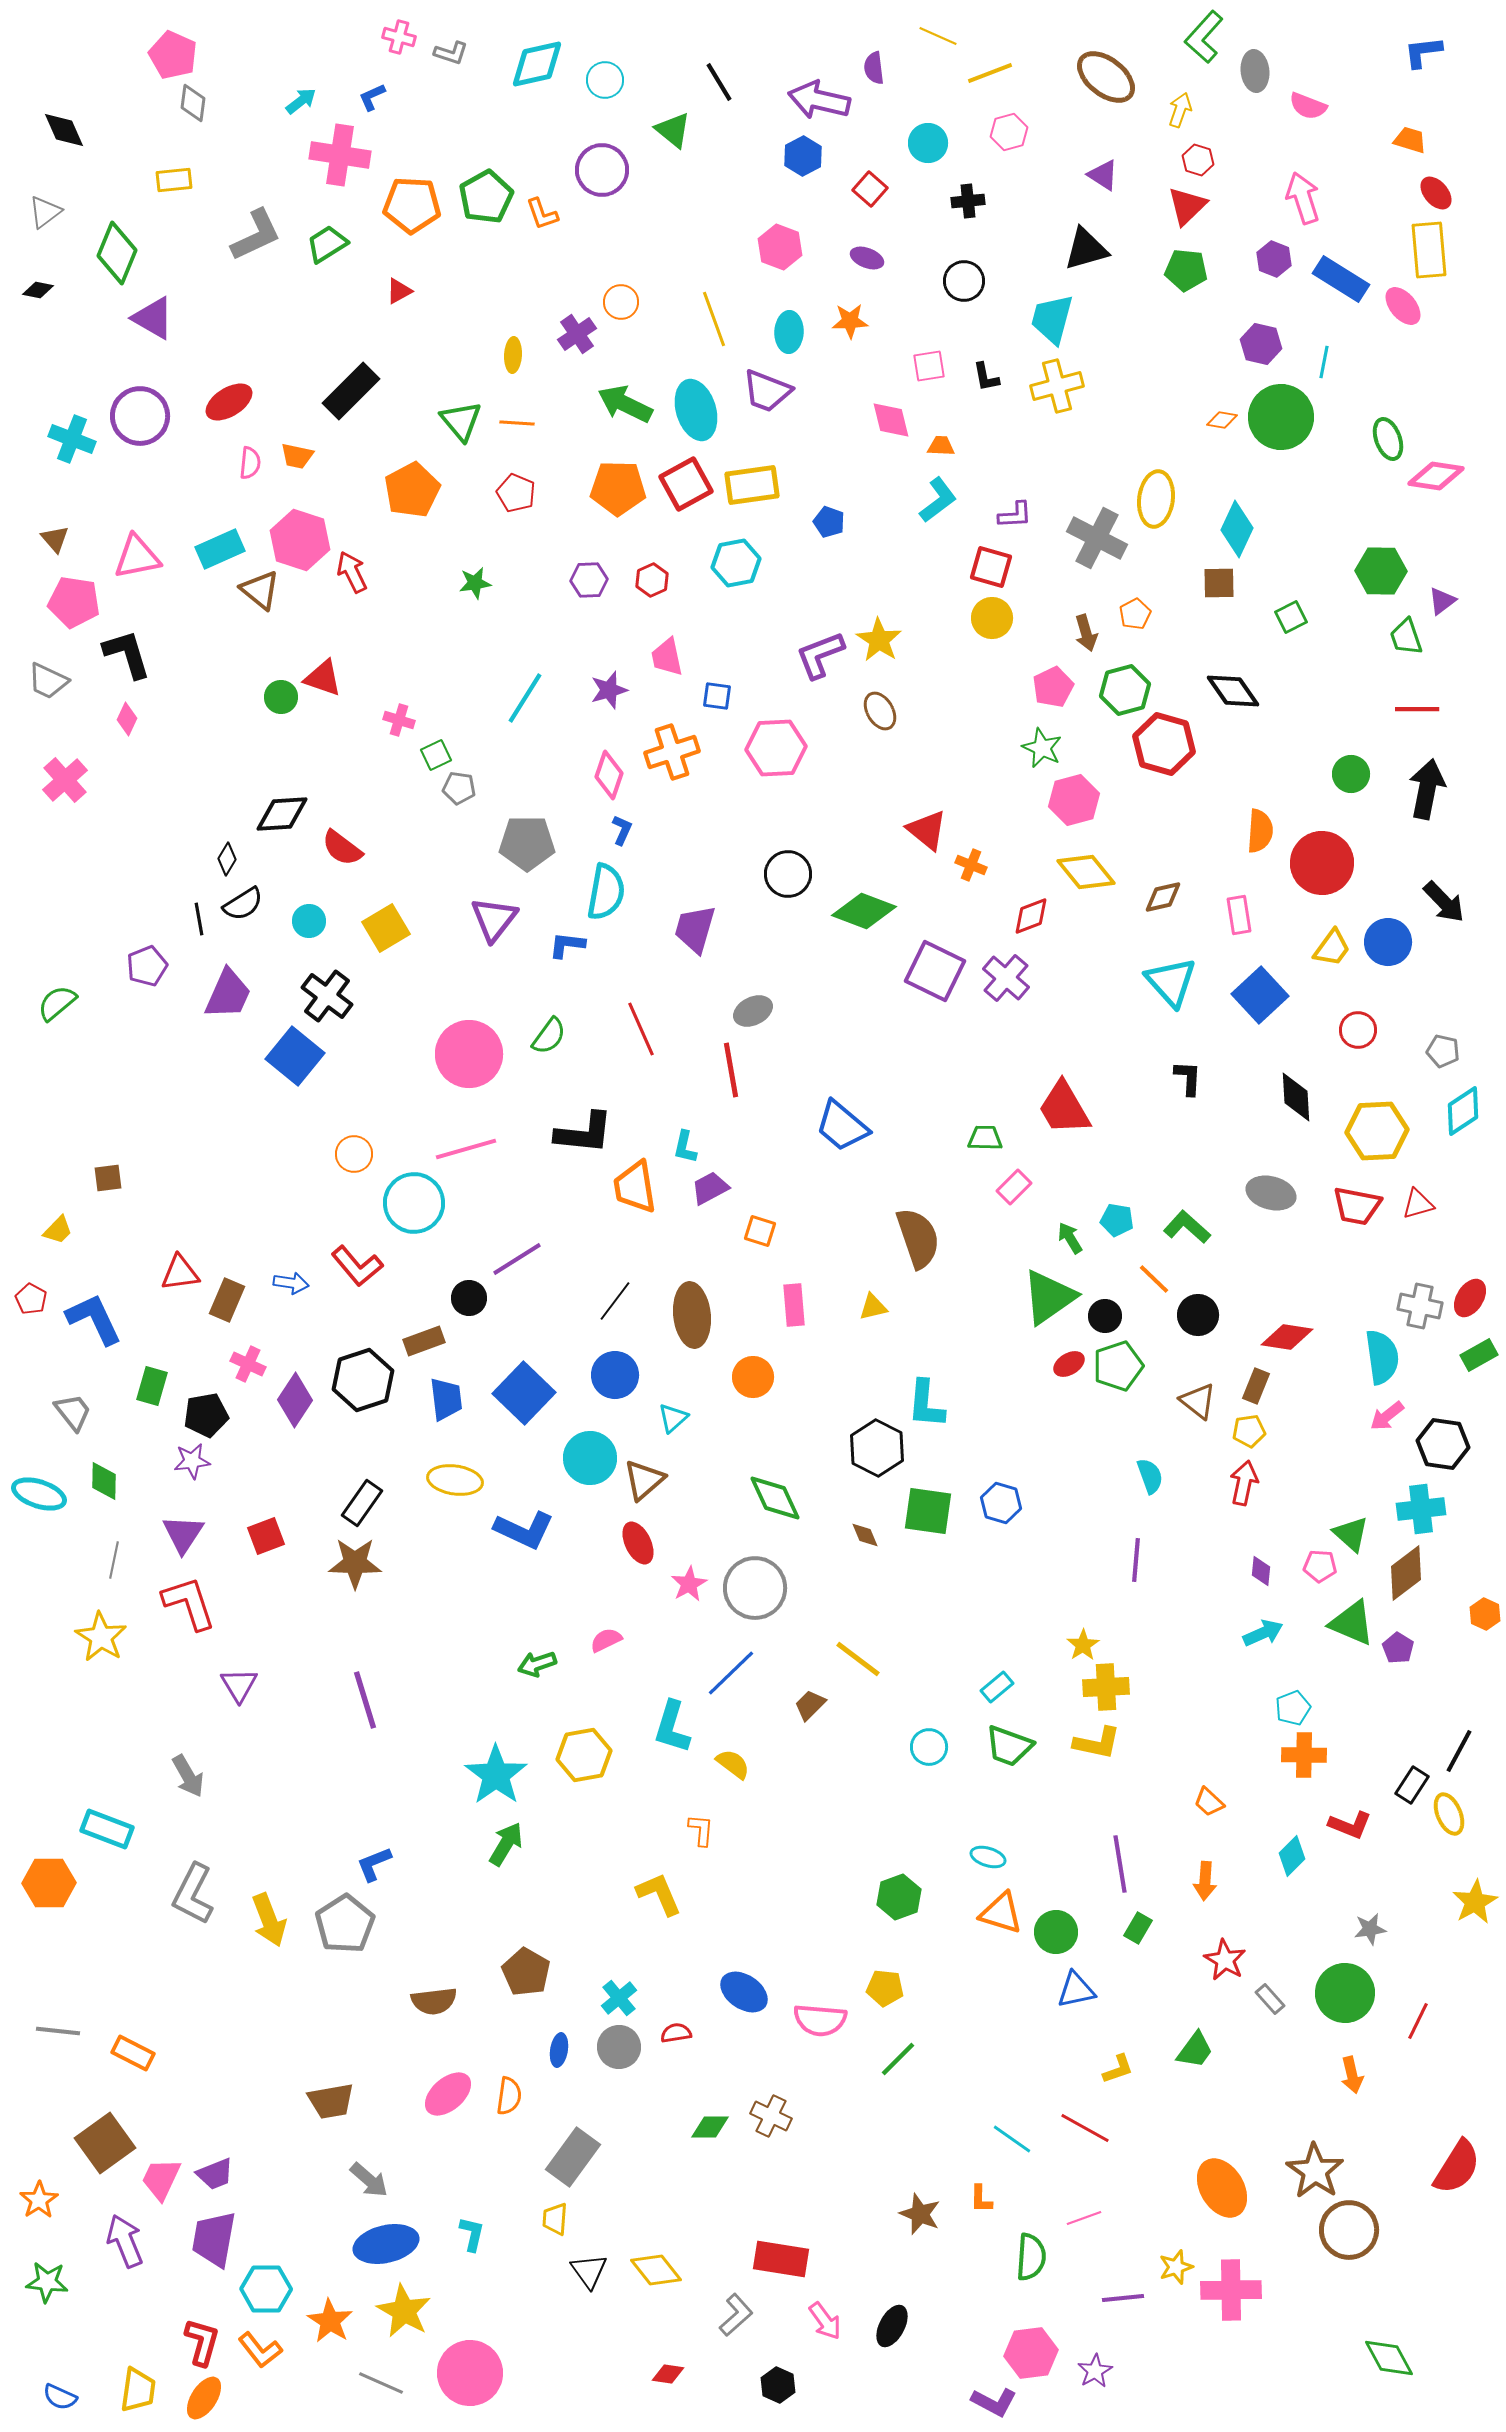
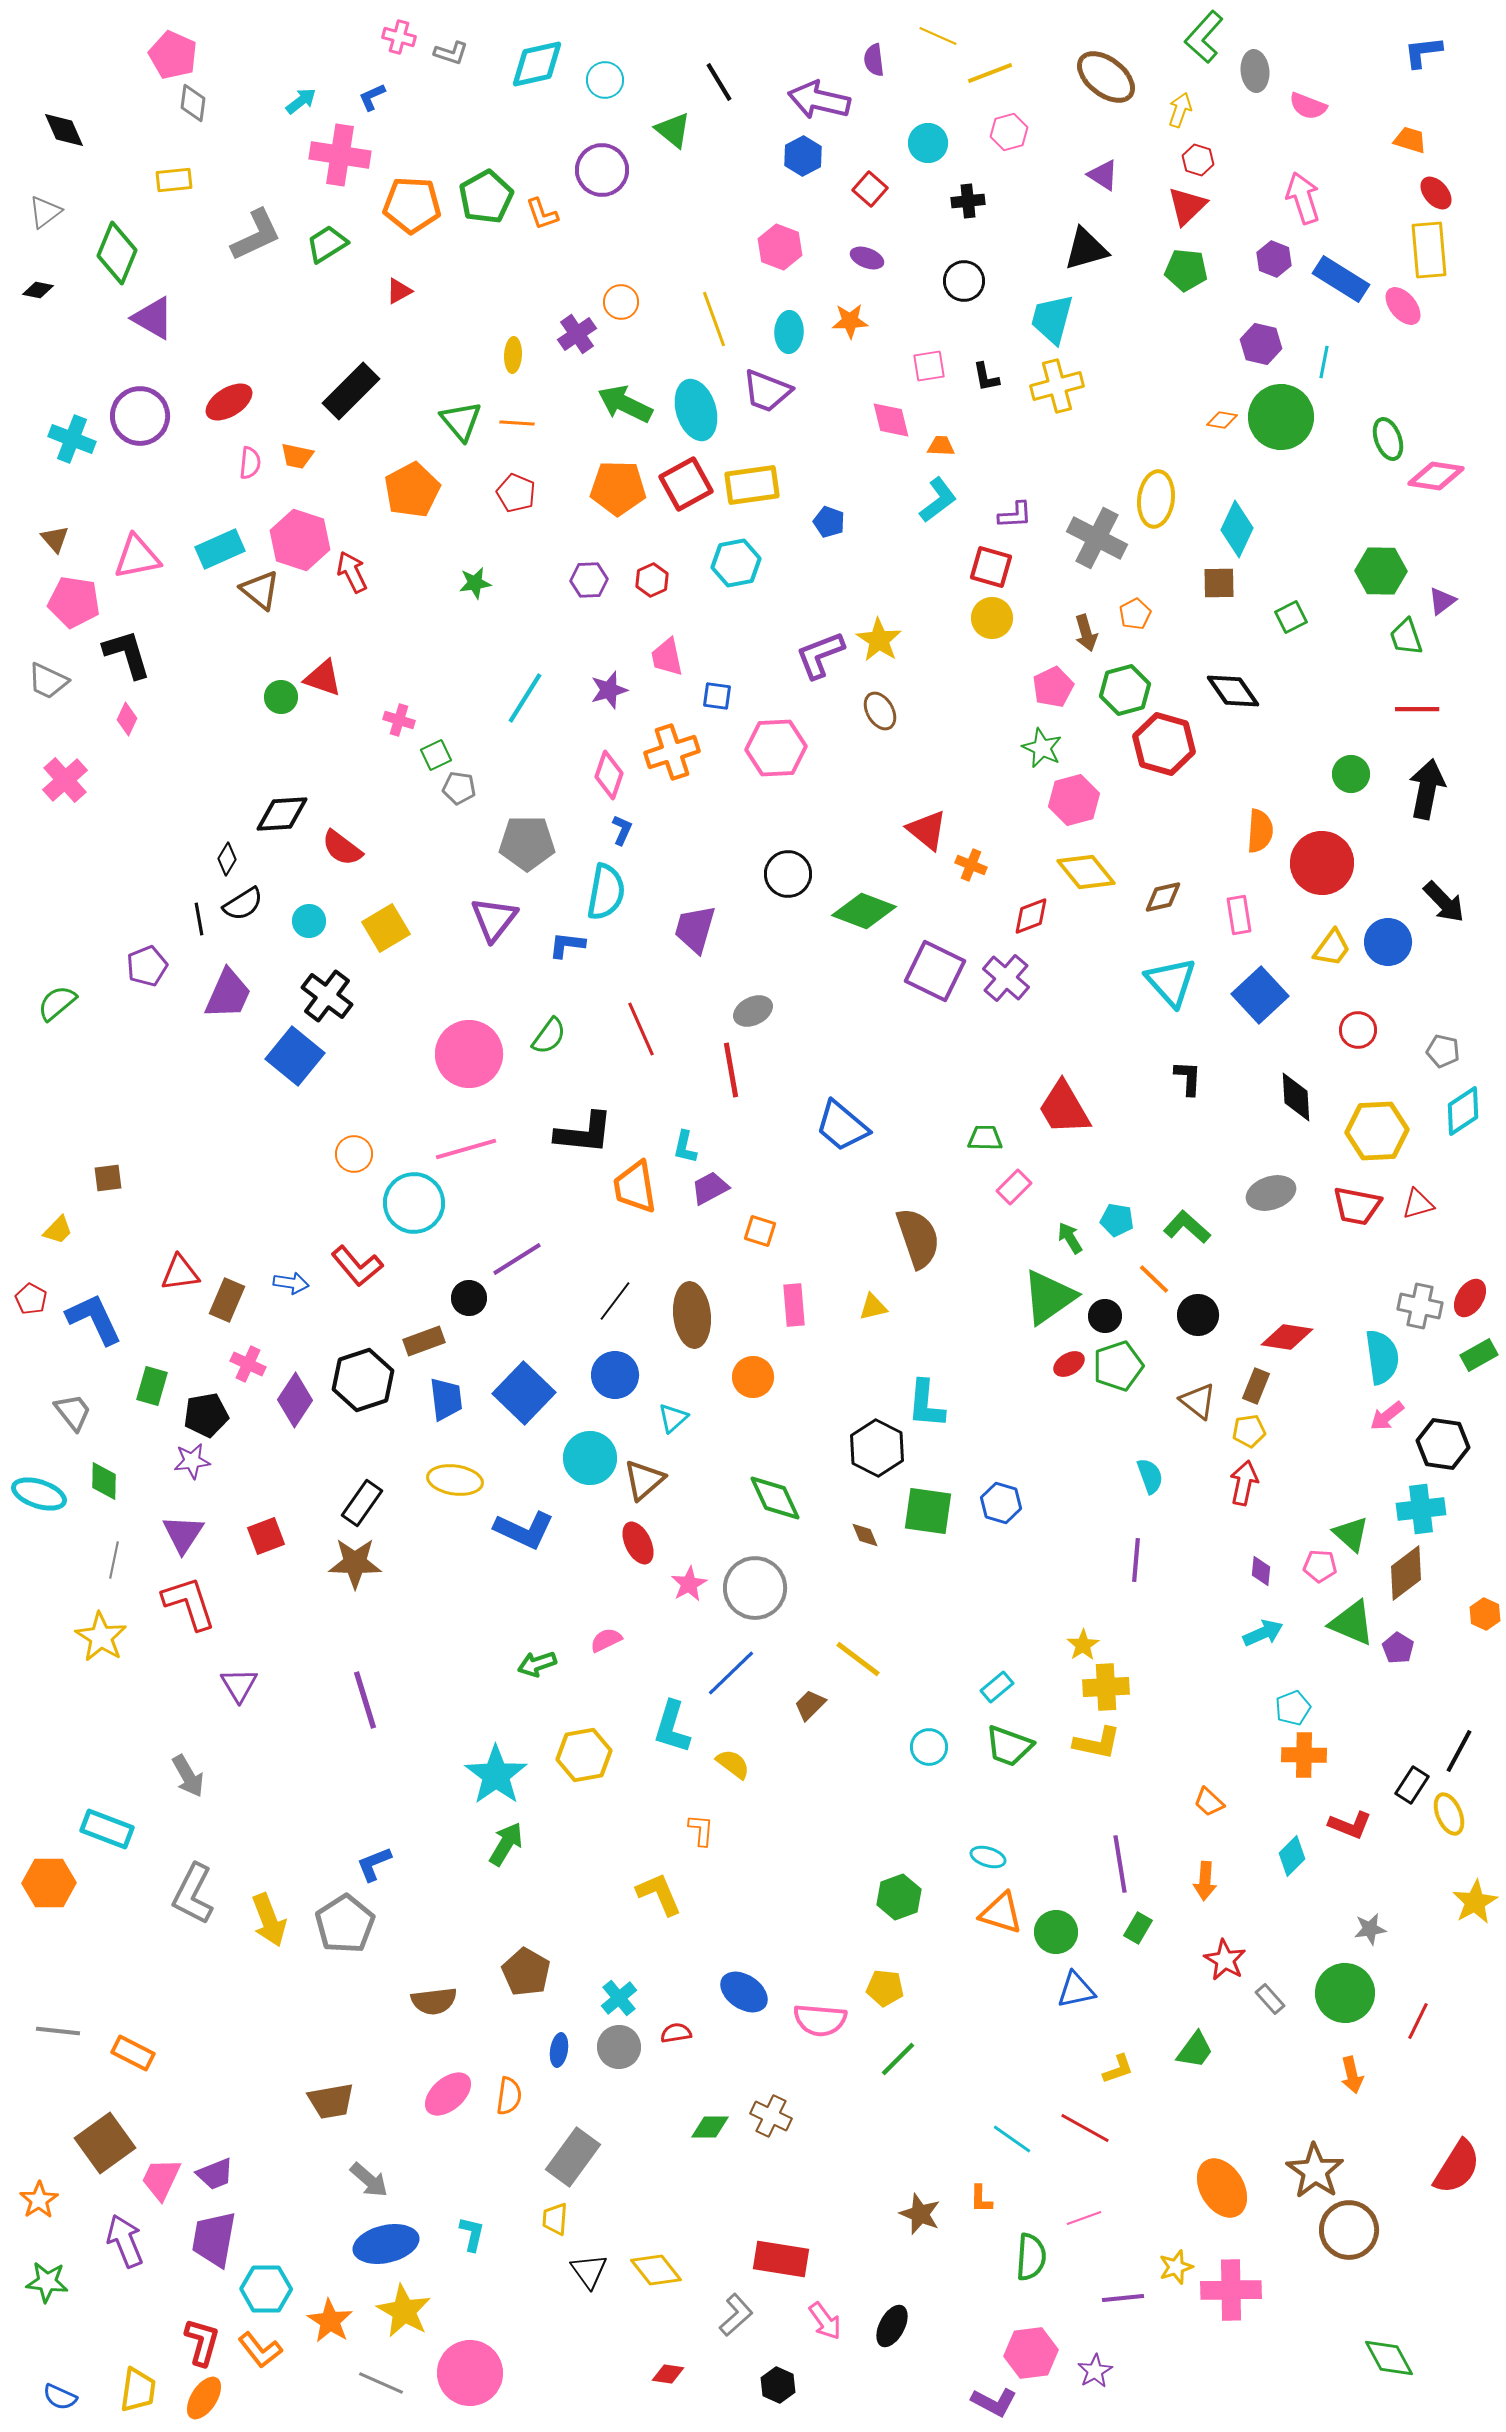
purple semicircle at (874, 68): moved 8 px up
gray ellipse at (1271, 1193): rotated 33 degrees counterclockwise
